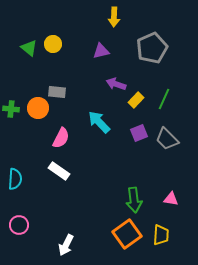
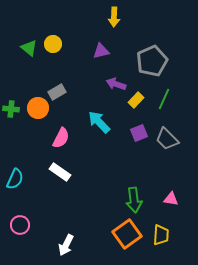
gray pentagon: moved 13 px down
gray rectangle: rotated 36 degrees counterclockwise
white rectangle: moved 1 px right, 1 px down
cyan semicircle: rotated 20 degrees clockwise
pink circle: moved 1 px right
